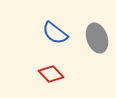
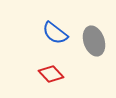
gray ellipse: moved 3 px left, 3 px down
